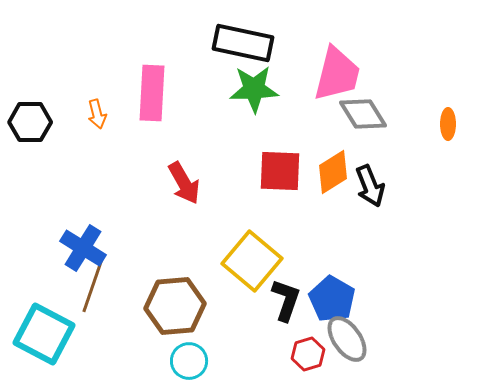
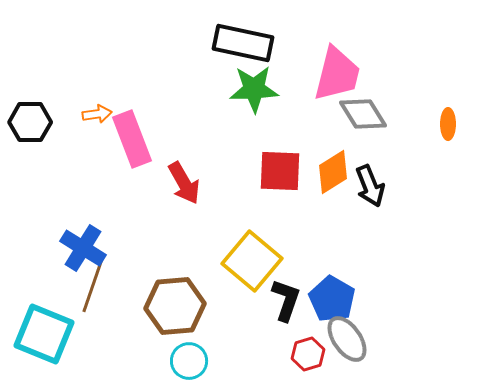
pink rectangle: moved 20 px left, 46 px down; rotated 24 degrees counterclockwise
orange arrow: rotated 84 degrees counterclockwise
cyan square: rotated 6 degrees counterclockwise
